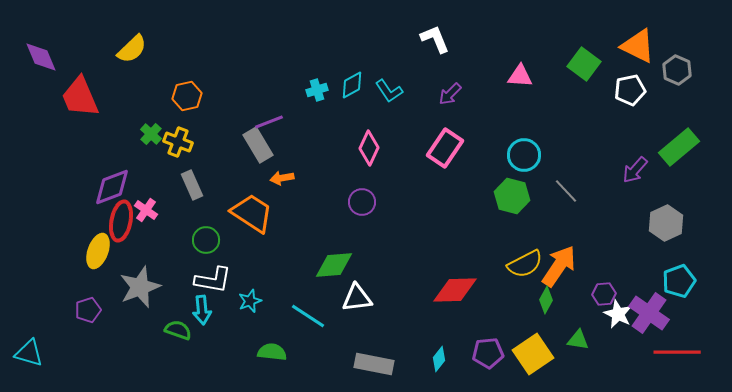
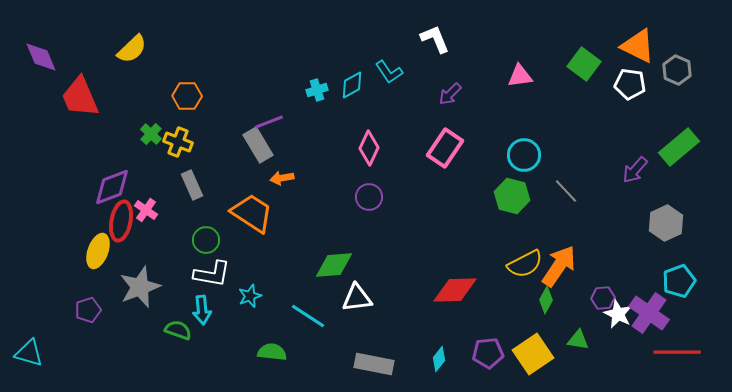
pink triangle at (520, 76): rotated 12 degrees counterclockwise
white pentagon at (630, 90): moved 6 px up; rotated 20 degrees clockwise
cyan L-shape at (389, 91): moved 19 px up
orange hexagon at (187, 96): rotated 12 degrees clockwise
purple circle at (362, 202): moved 7 px right, 5 px up
white L-shape at (213, 280): moved 1 px left, 6 px up
purple hexagon at (604, 294): moved 1 px left, 4 px down
cyan star at (250, 301): moved 5 px up
